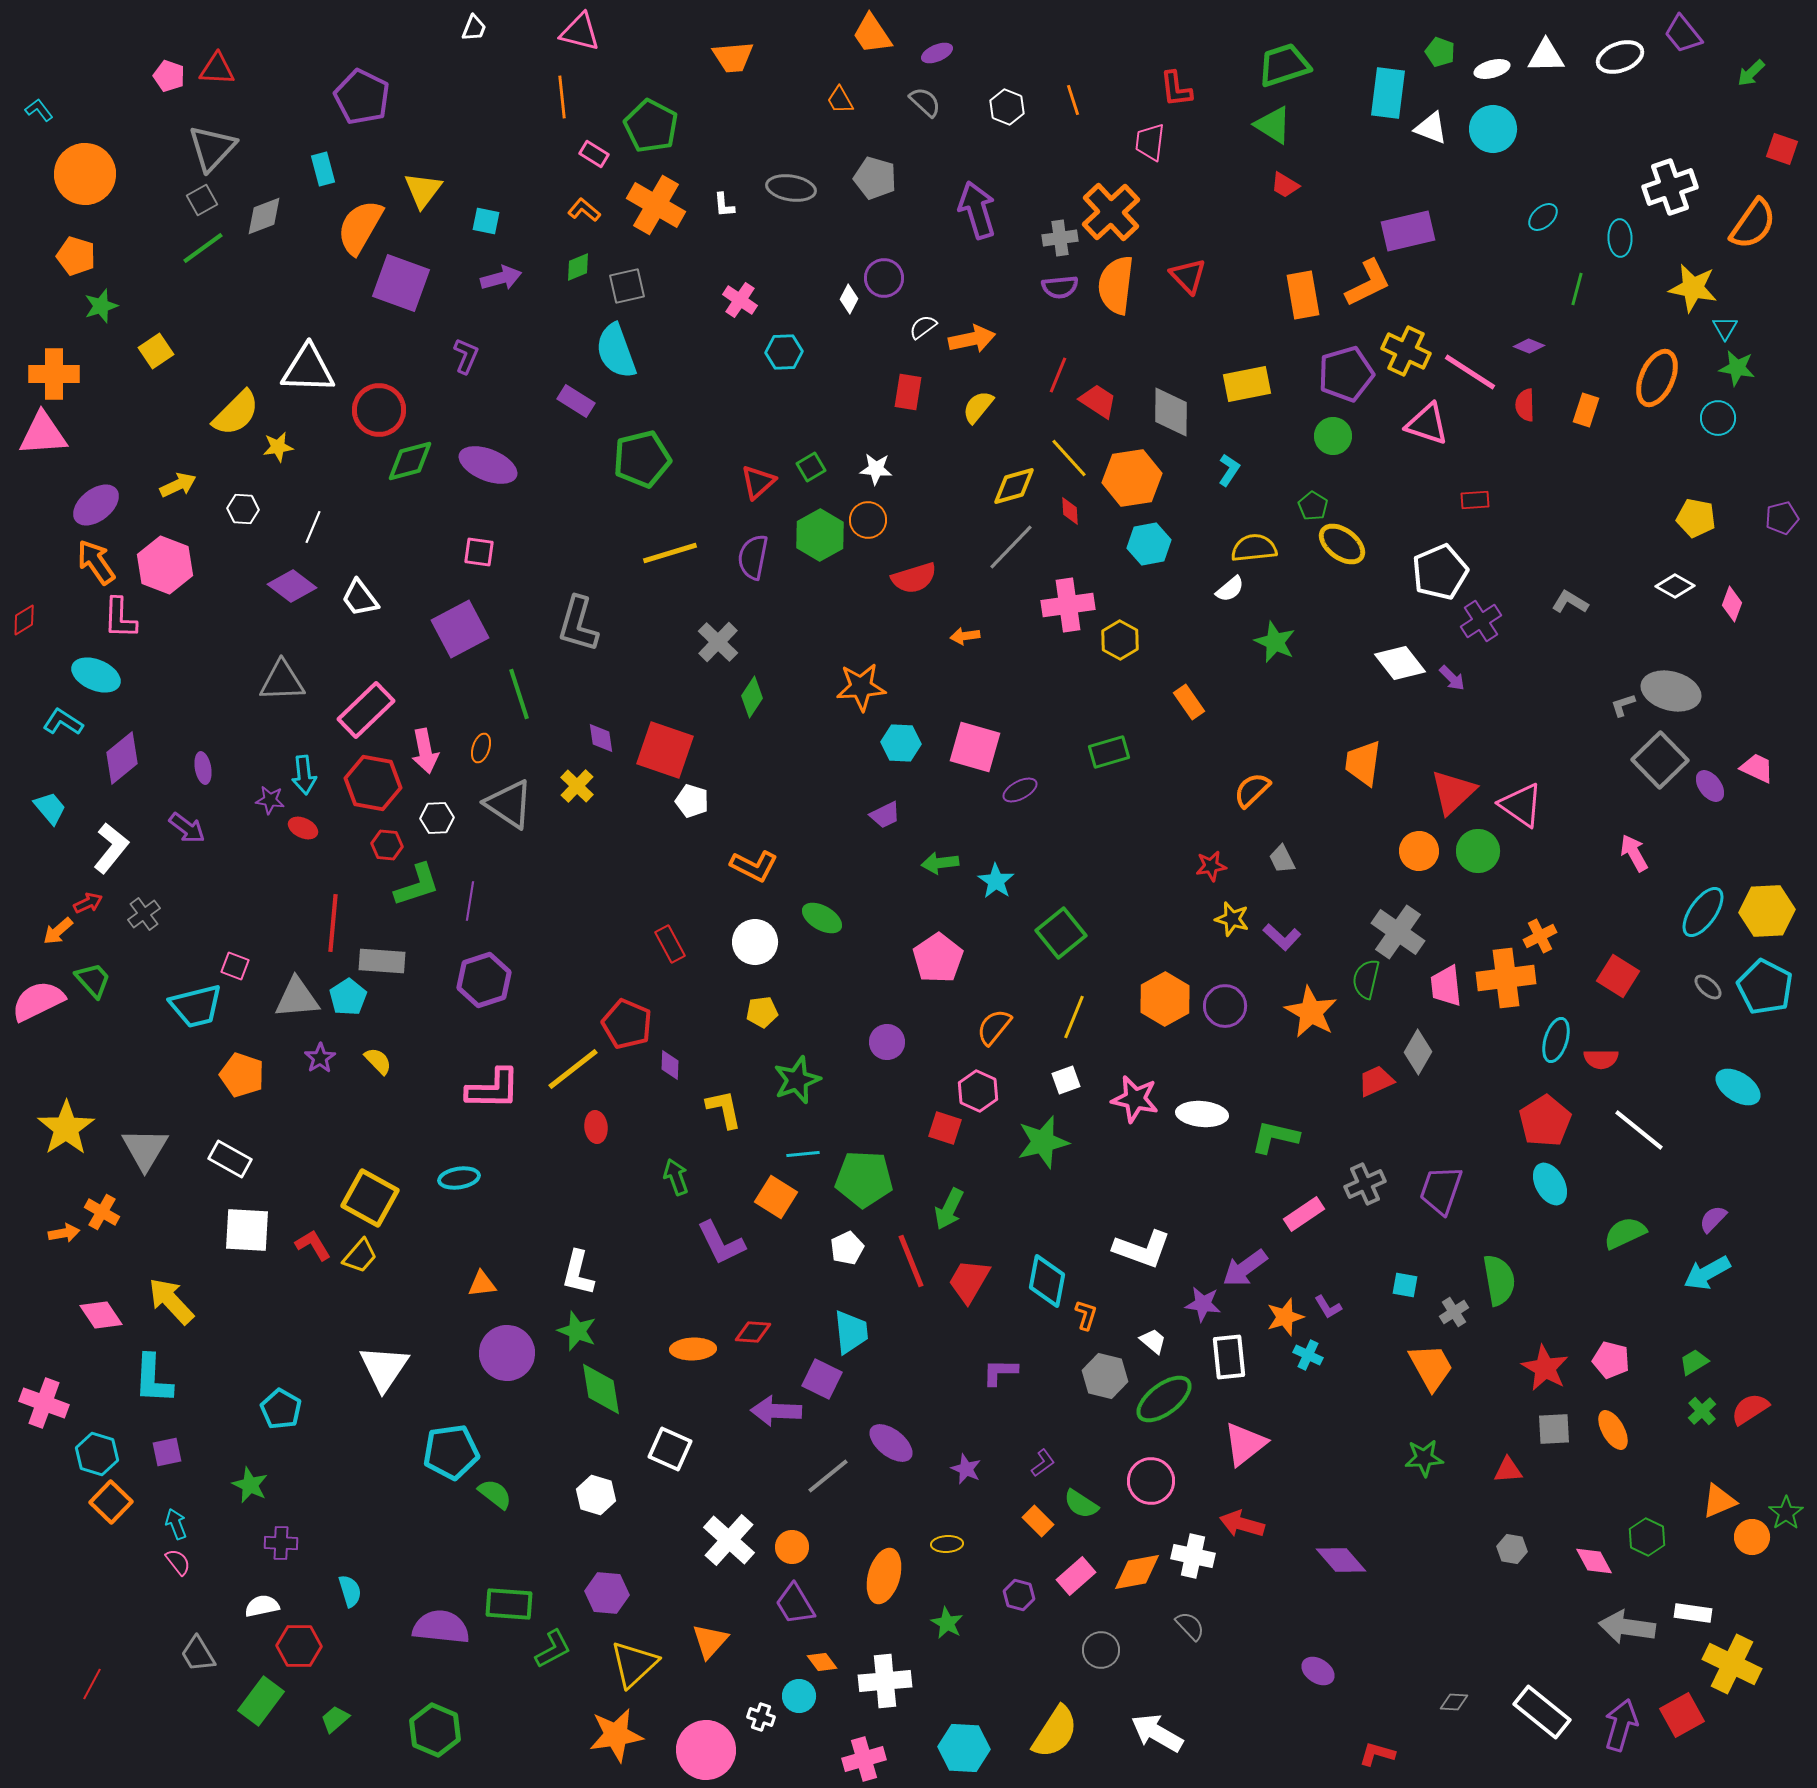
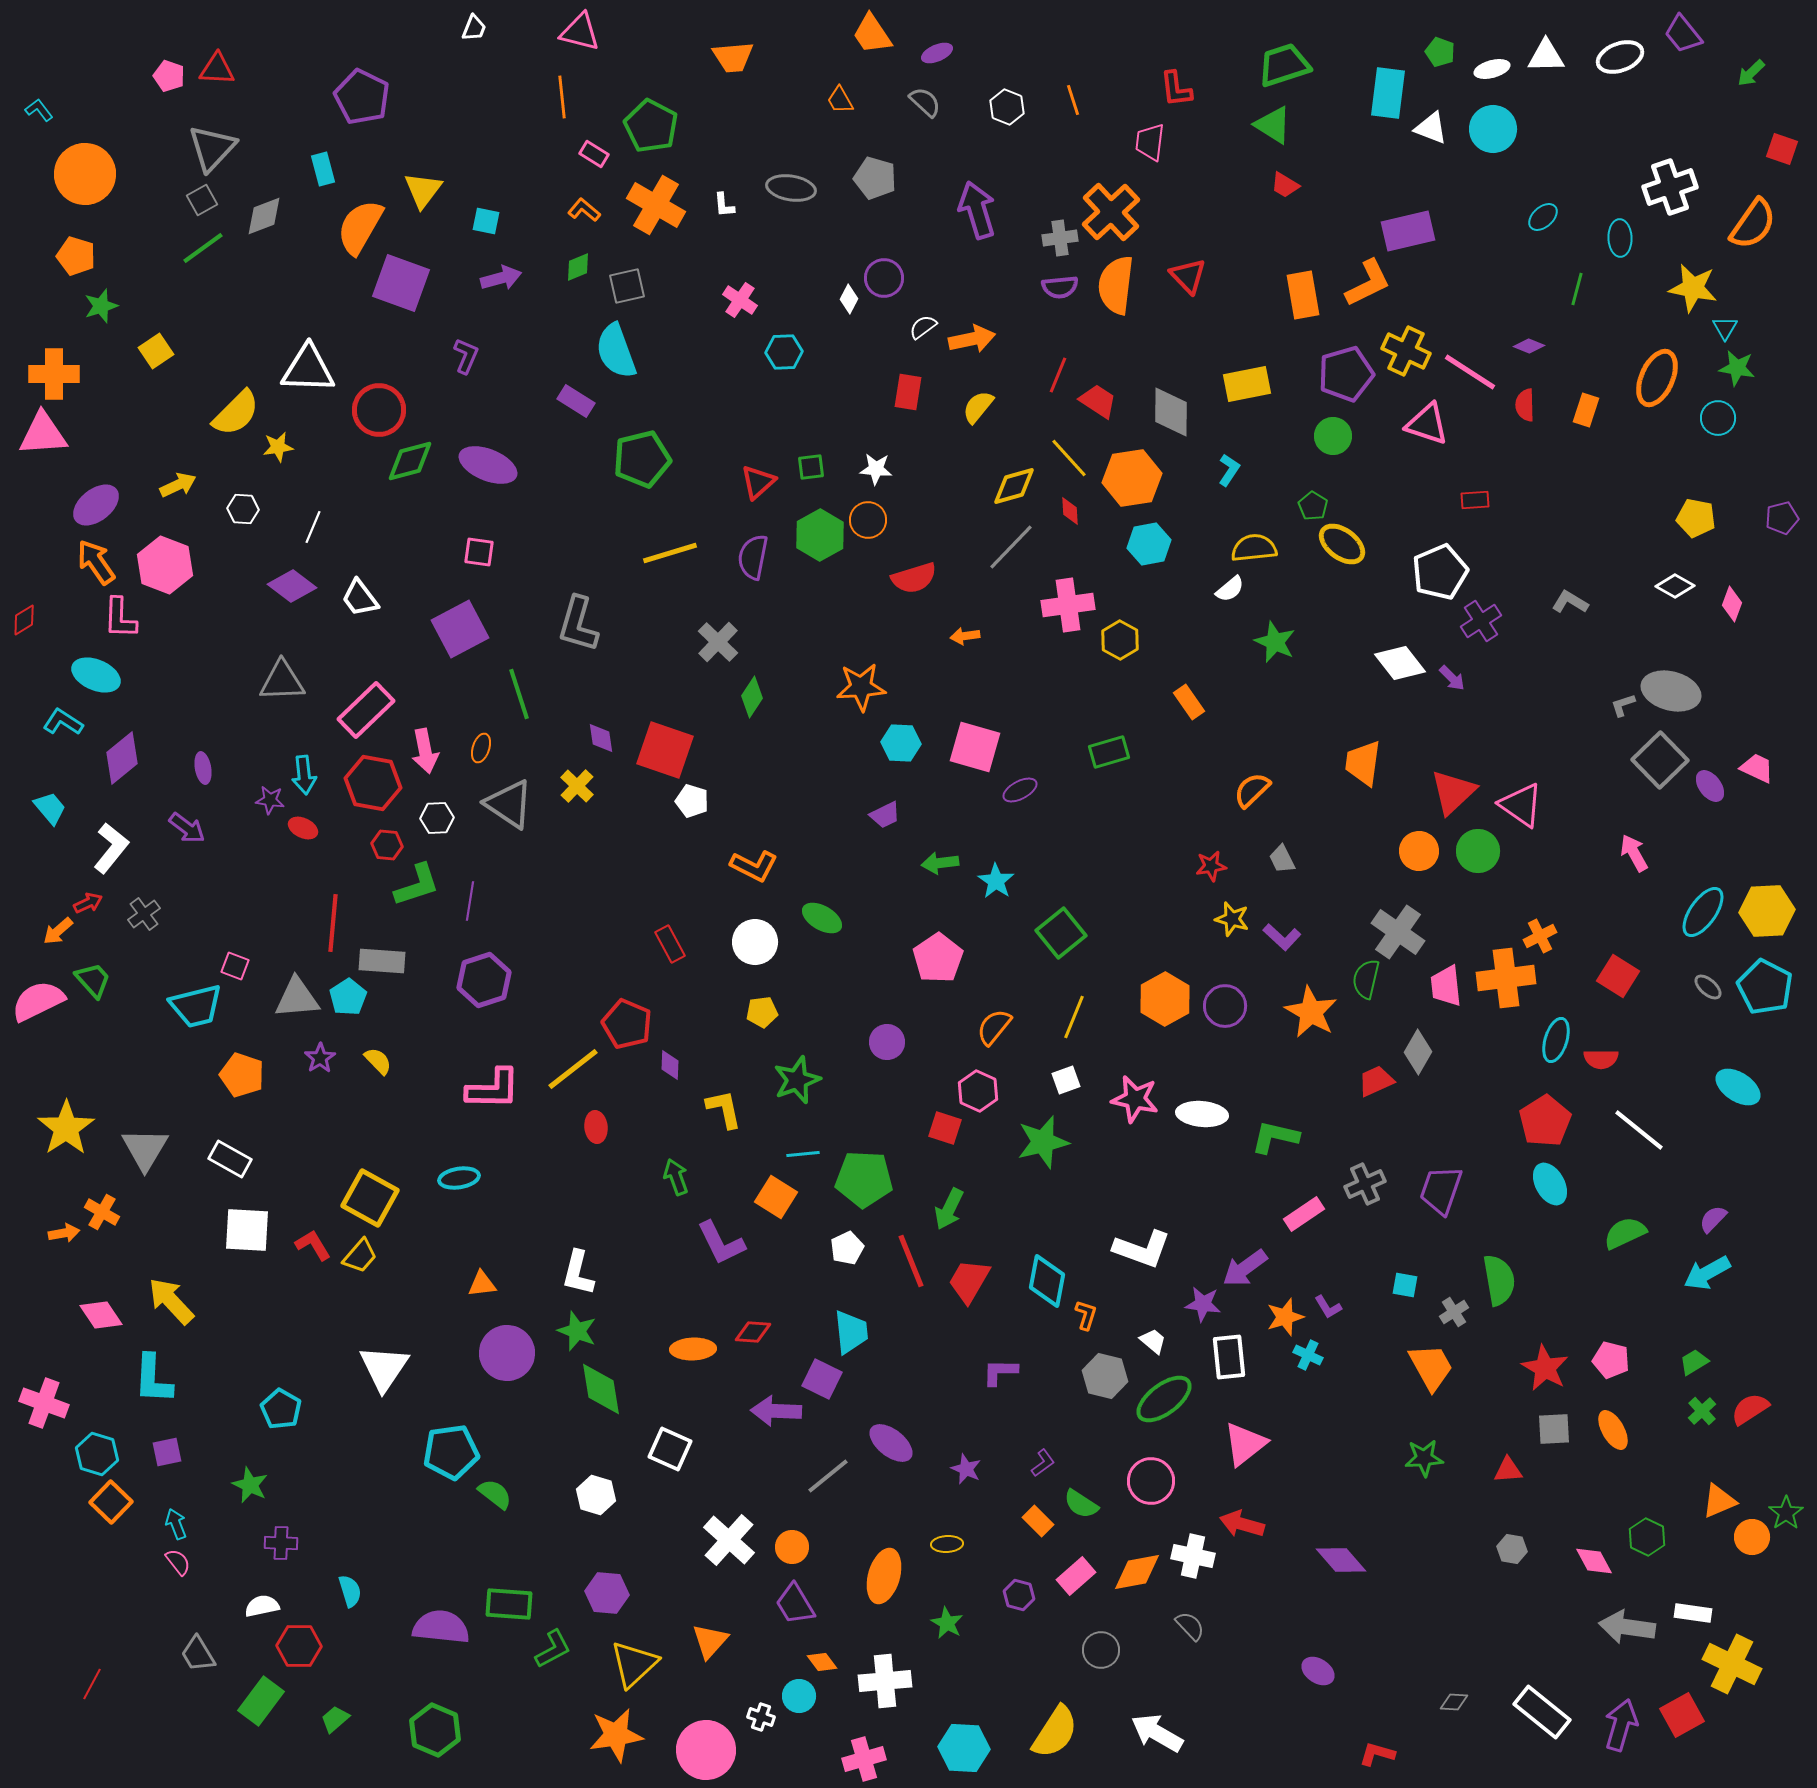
green square at (811, 467): rotated 24 degrees clockwise
